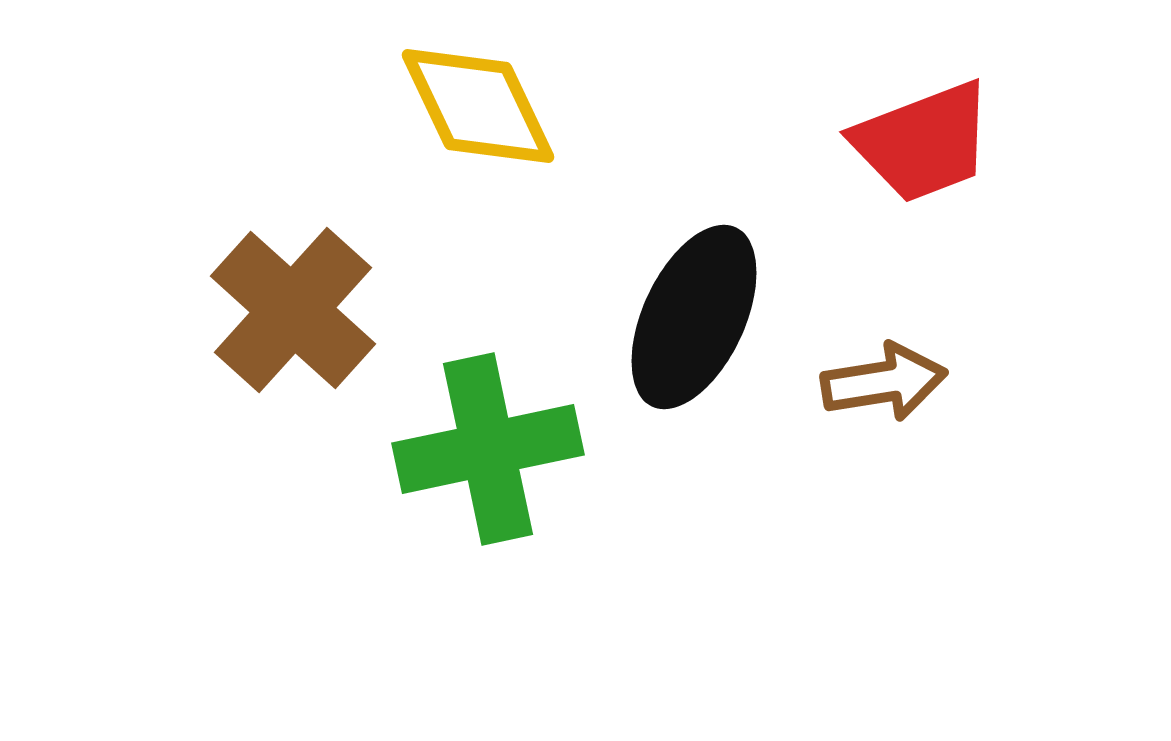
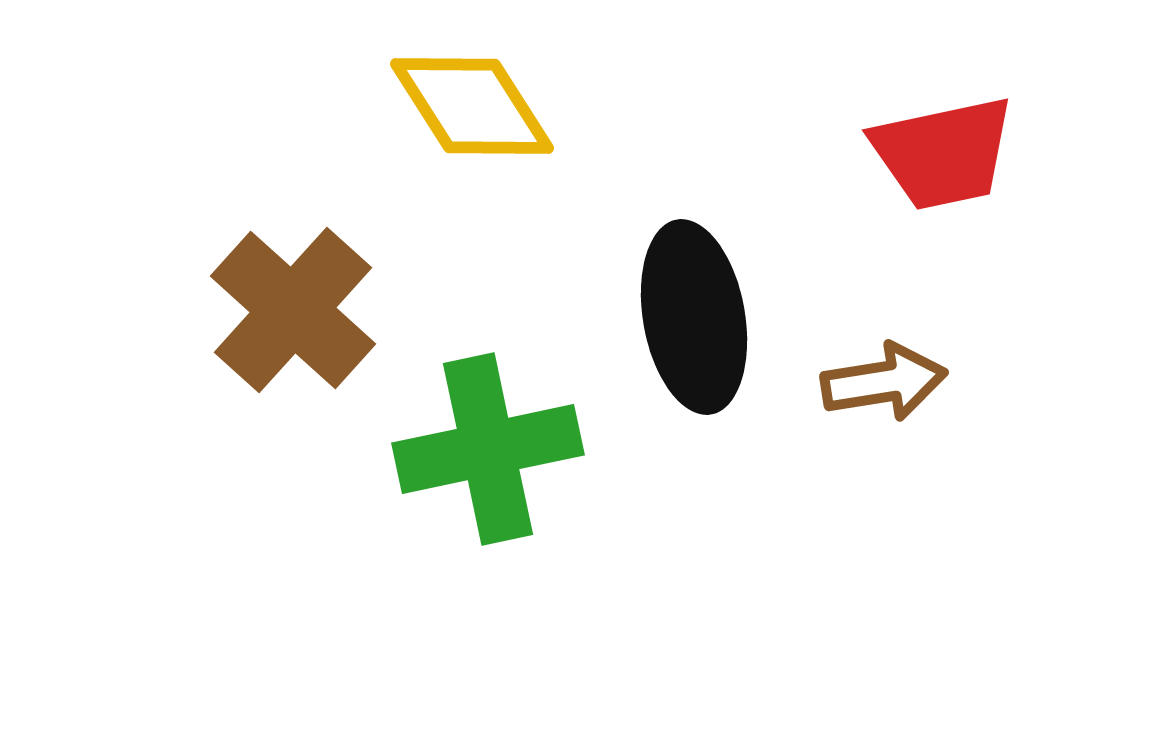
yellow diamond: moved 6 px left; rotated 7 degrees counterclockwise
red trapezoid: moved 20 px right, 11 px down; rotated 9 degrees clockwise
black ellipse: rotated 35 degrees counterclockwise
